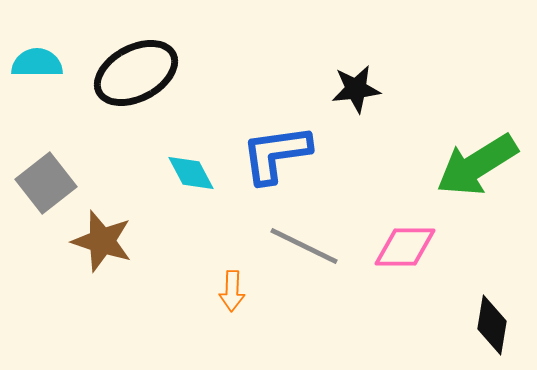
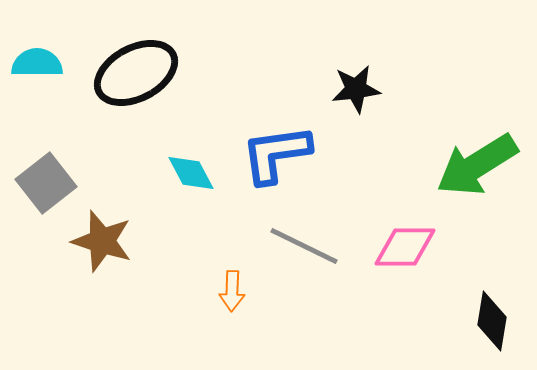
black diamond: moved 4 px up
